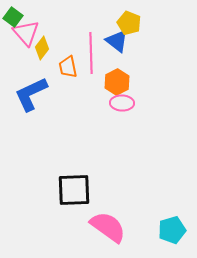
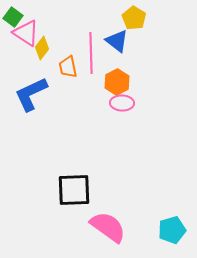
yellow pentagon: moved 5 px right, 5 px up; rotated 10 degrees clockwise
pink triangle: rotated 16 degrees counterclockwise
